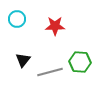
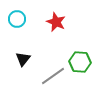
red star: moved 1 px right, 4 px up; rotated 24 degrees clockwise
black triangle: moved 1 px up
gray line: moved 3 px right, 4 px down; rotated 20 degrees counterclockwise
